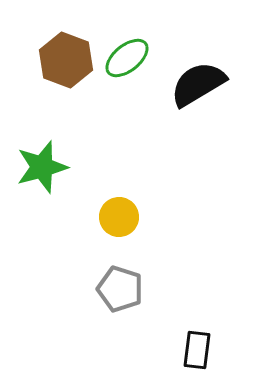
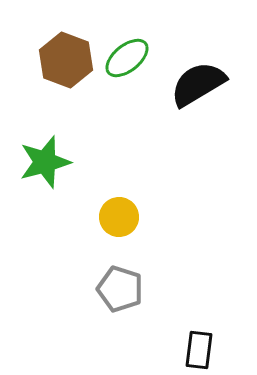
green star: moved 3 px right, 5 px up
black rectangle: moved 2 px right
